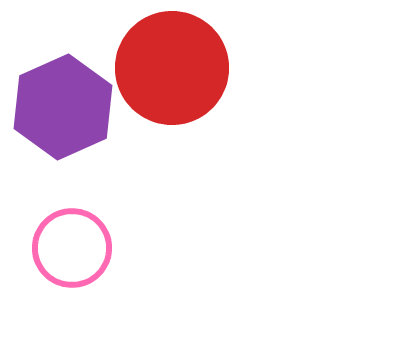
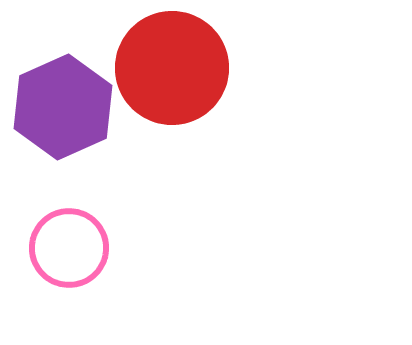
pink circle: moved 3 px left
